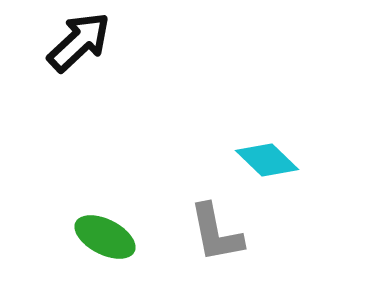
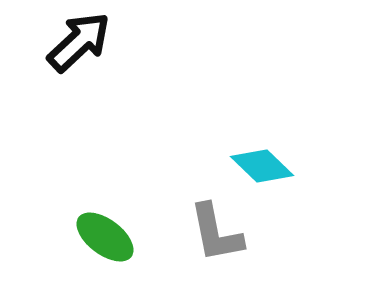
cyan diamond: moved 5 px left, 6 px down
green ellipse: rotated 10 degrees clockwise
